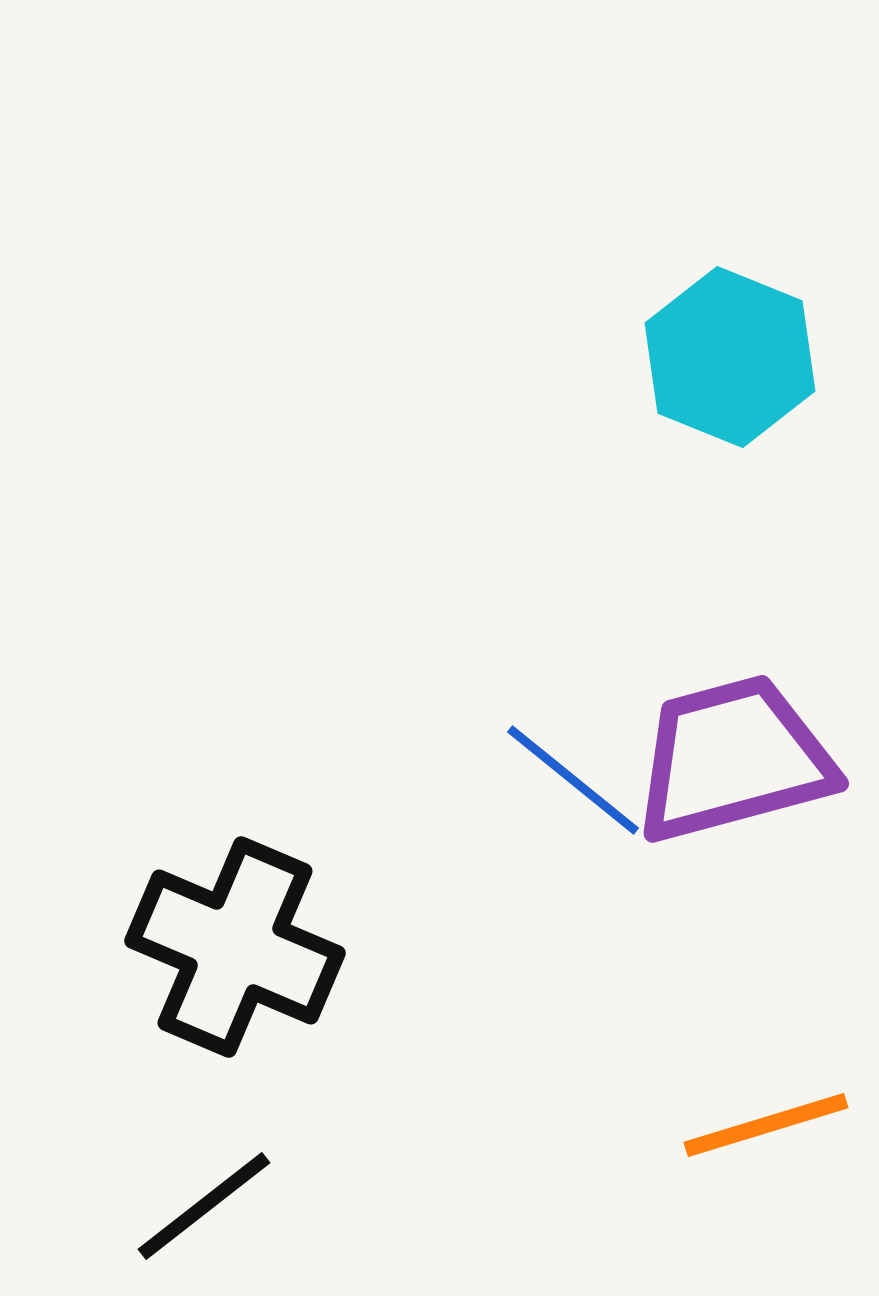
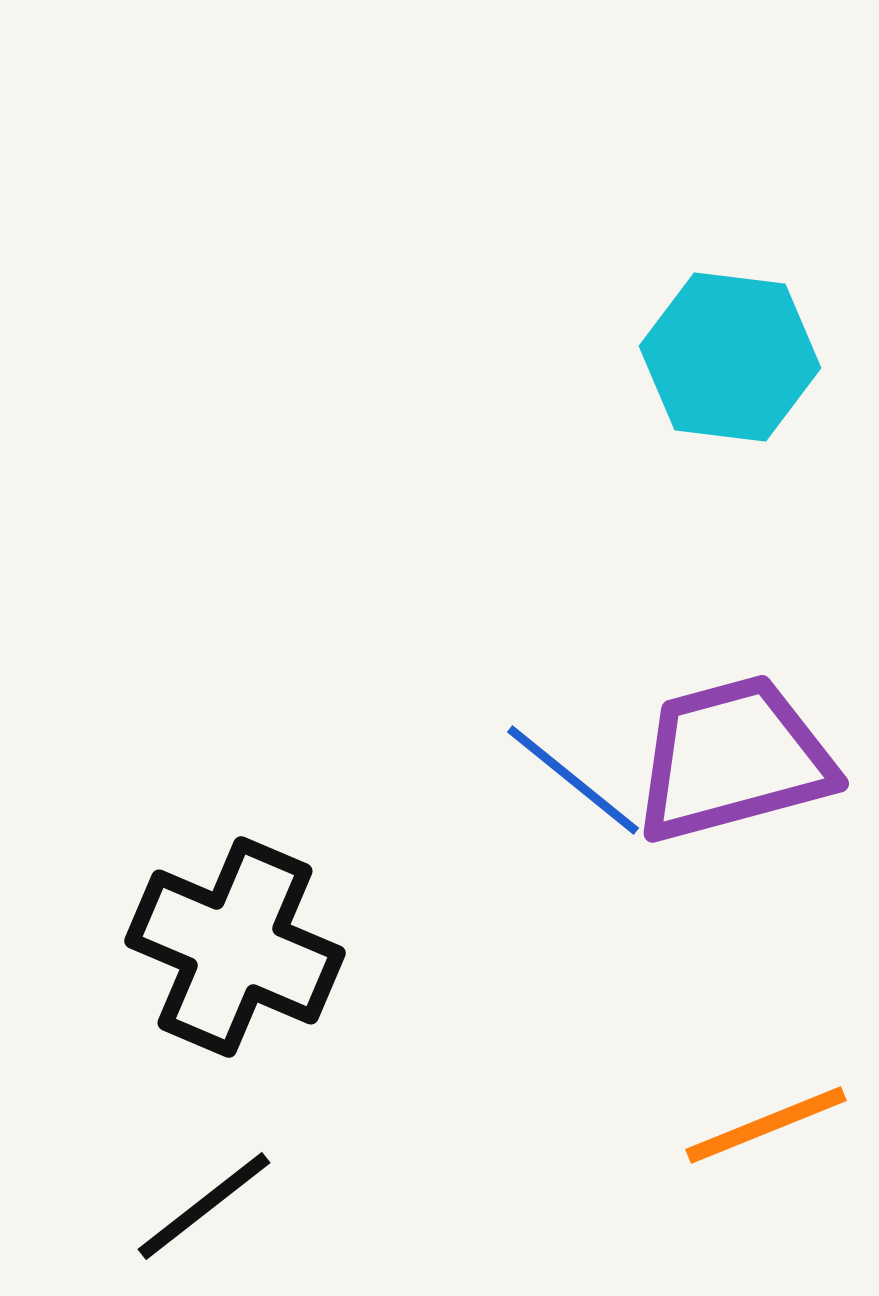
cyan hexagon: rotated 15 degrees counterclockwise
orange line: rotated 5 degrees counterclockwise
